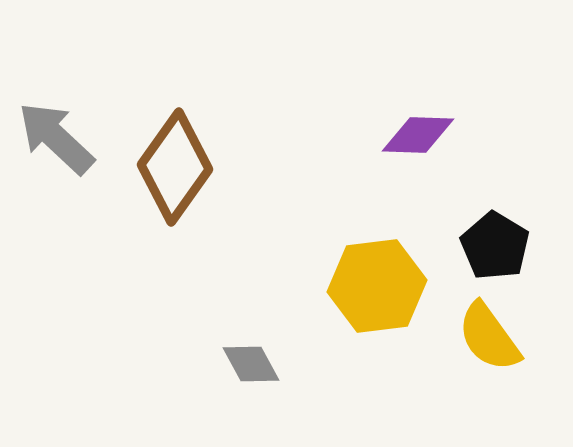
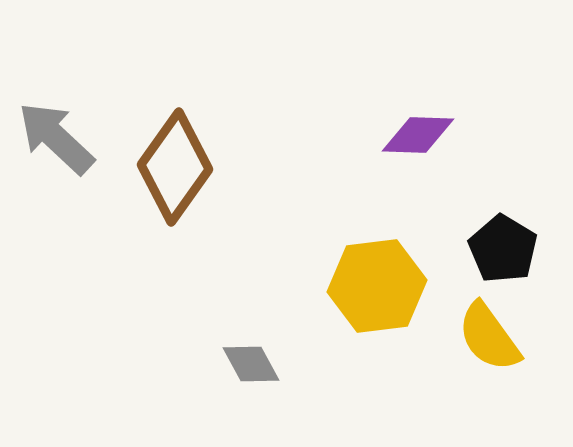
black pentagon: moved 8 px right, 3 px down
